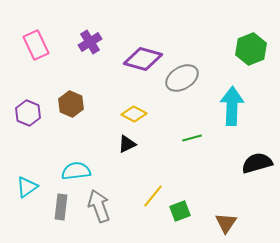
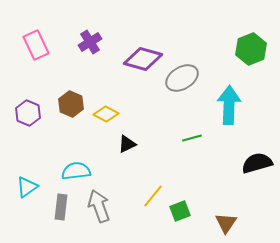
cyan arrow: moved 3 px left, 1 px up
yellow diamond: moved 28 px left
